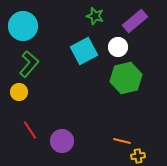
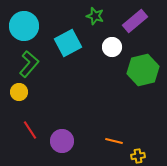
cyan circle: moved 1 px right
white circle: moved 6 px left
cyan square: moved 16 px left, 8 px up
green hexagon: moved 17 px right, 8 px up
orange line: moved 8 px left
